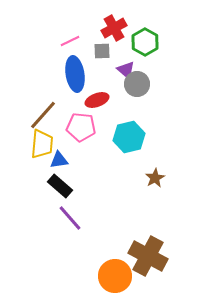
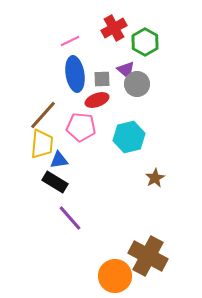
gray square: moved 28 px down
black rectangle: moved 5 px left, 4 px up; rotated 10 degrees counterclockwise
